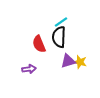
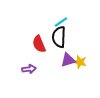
purple triangle: moved 1 px up
